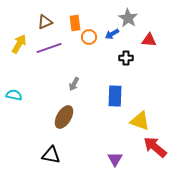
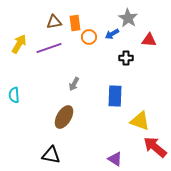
brown triangle: moved 9 px right; rotated 14 degrees clockwise
cyan semicircle: rotated 105 degrees counterclockwise
purple triangle: rotated 28 degrees counterclockwise
